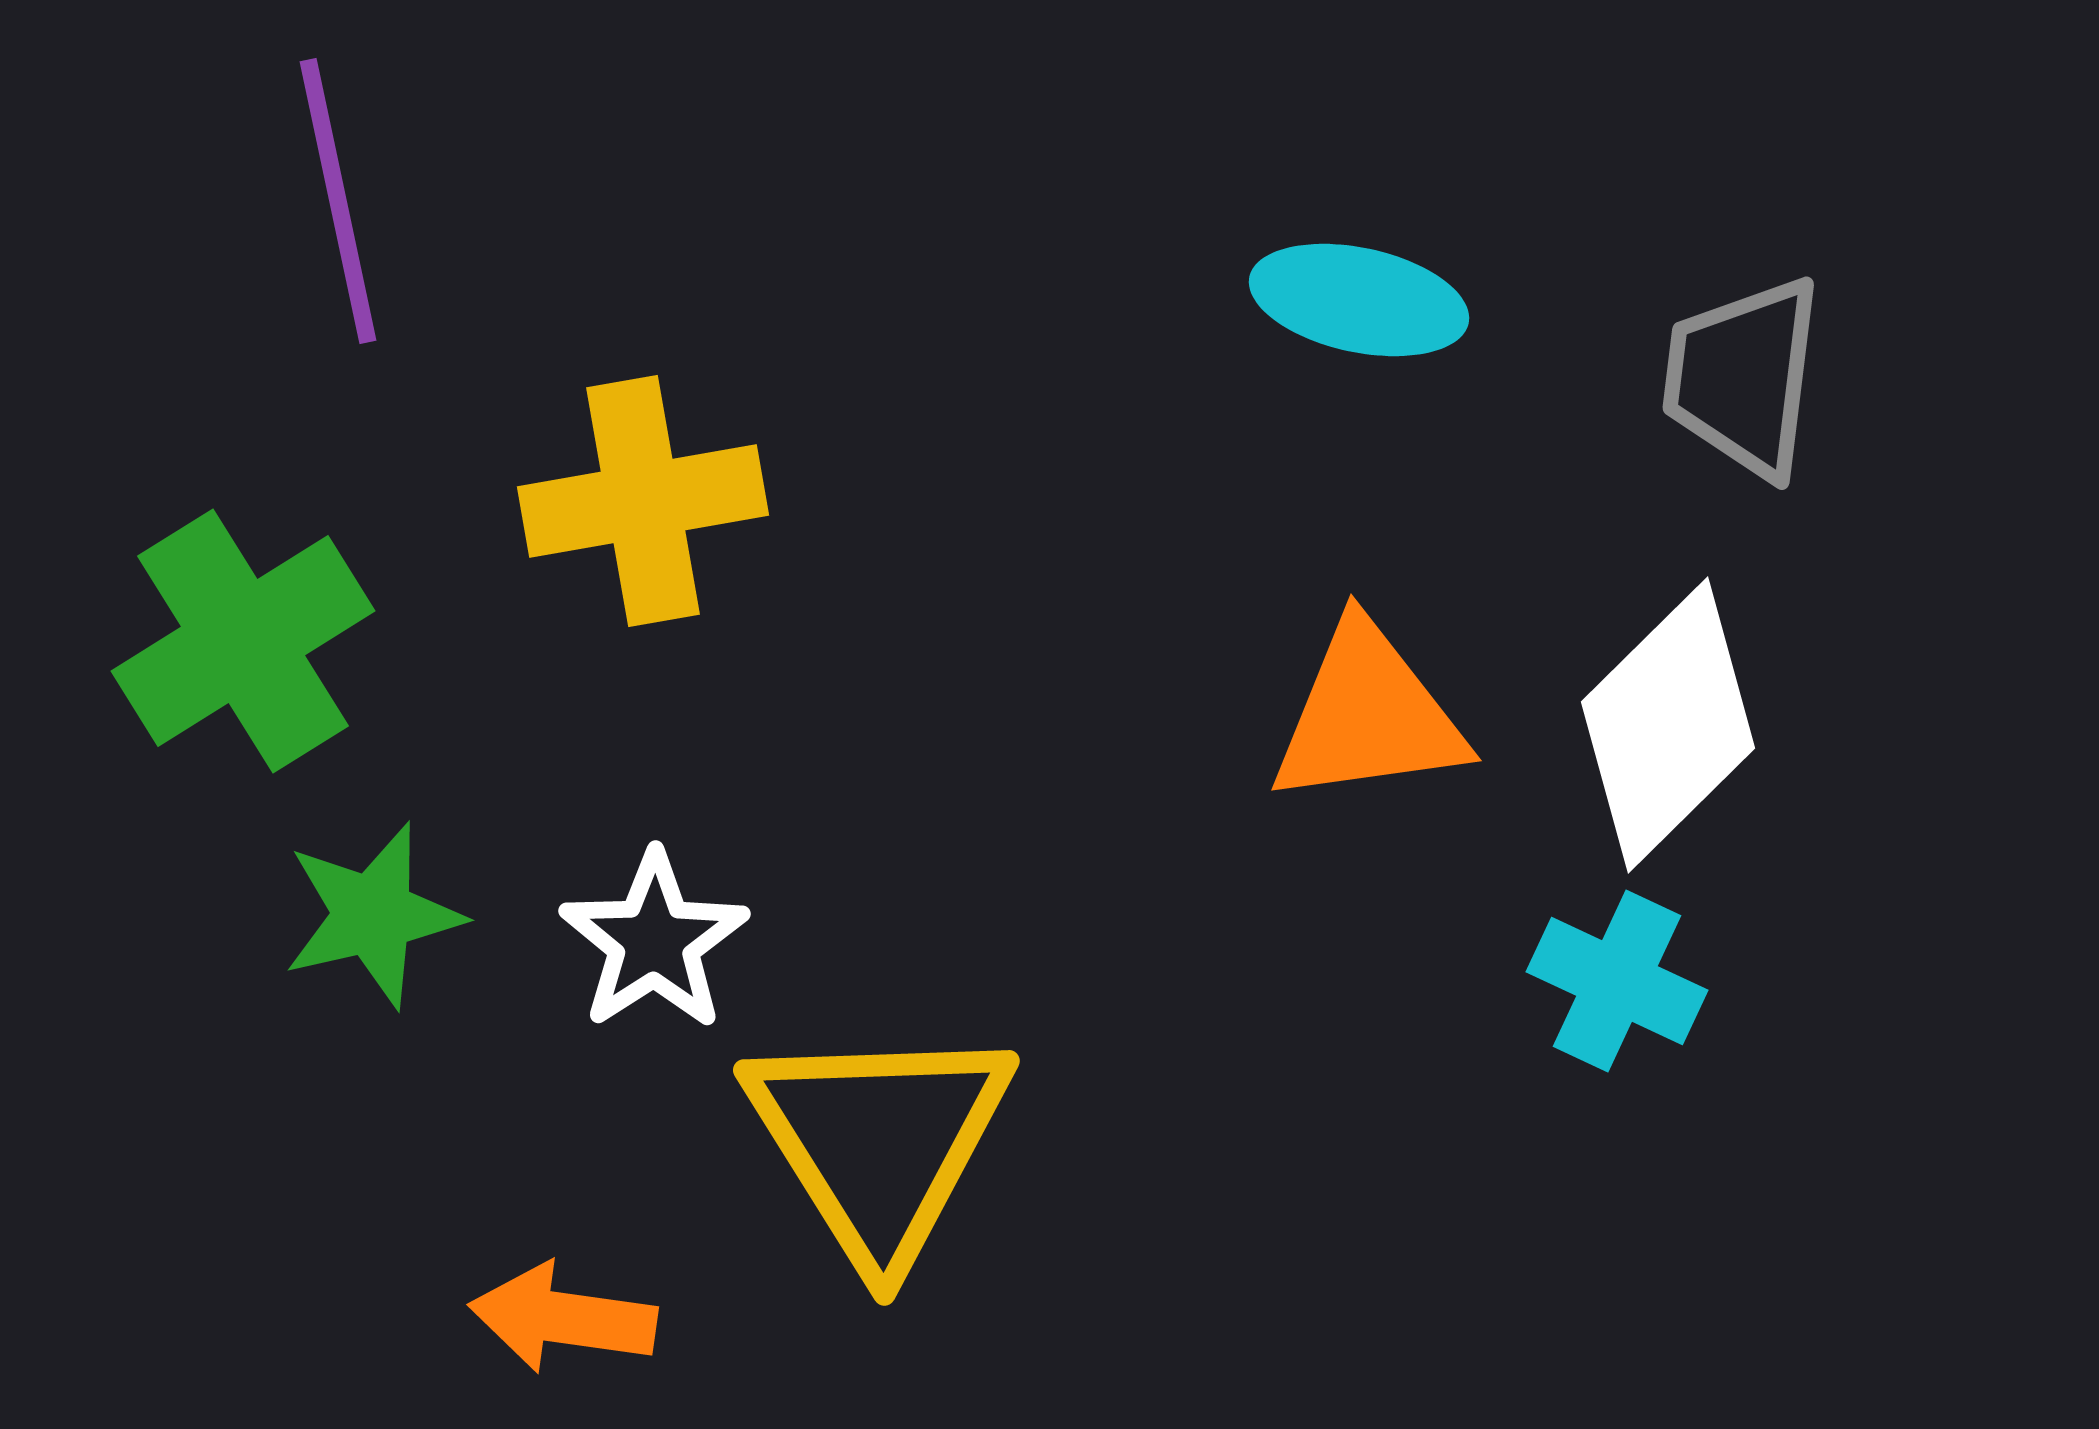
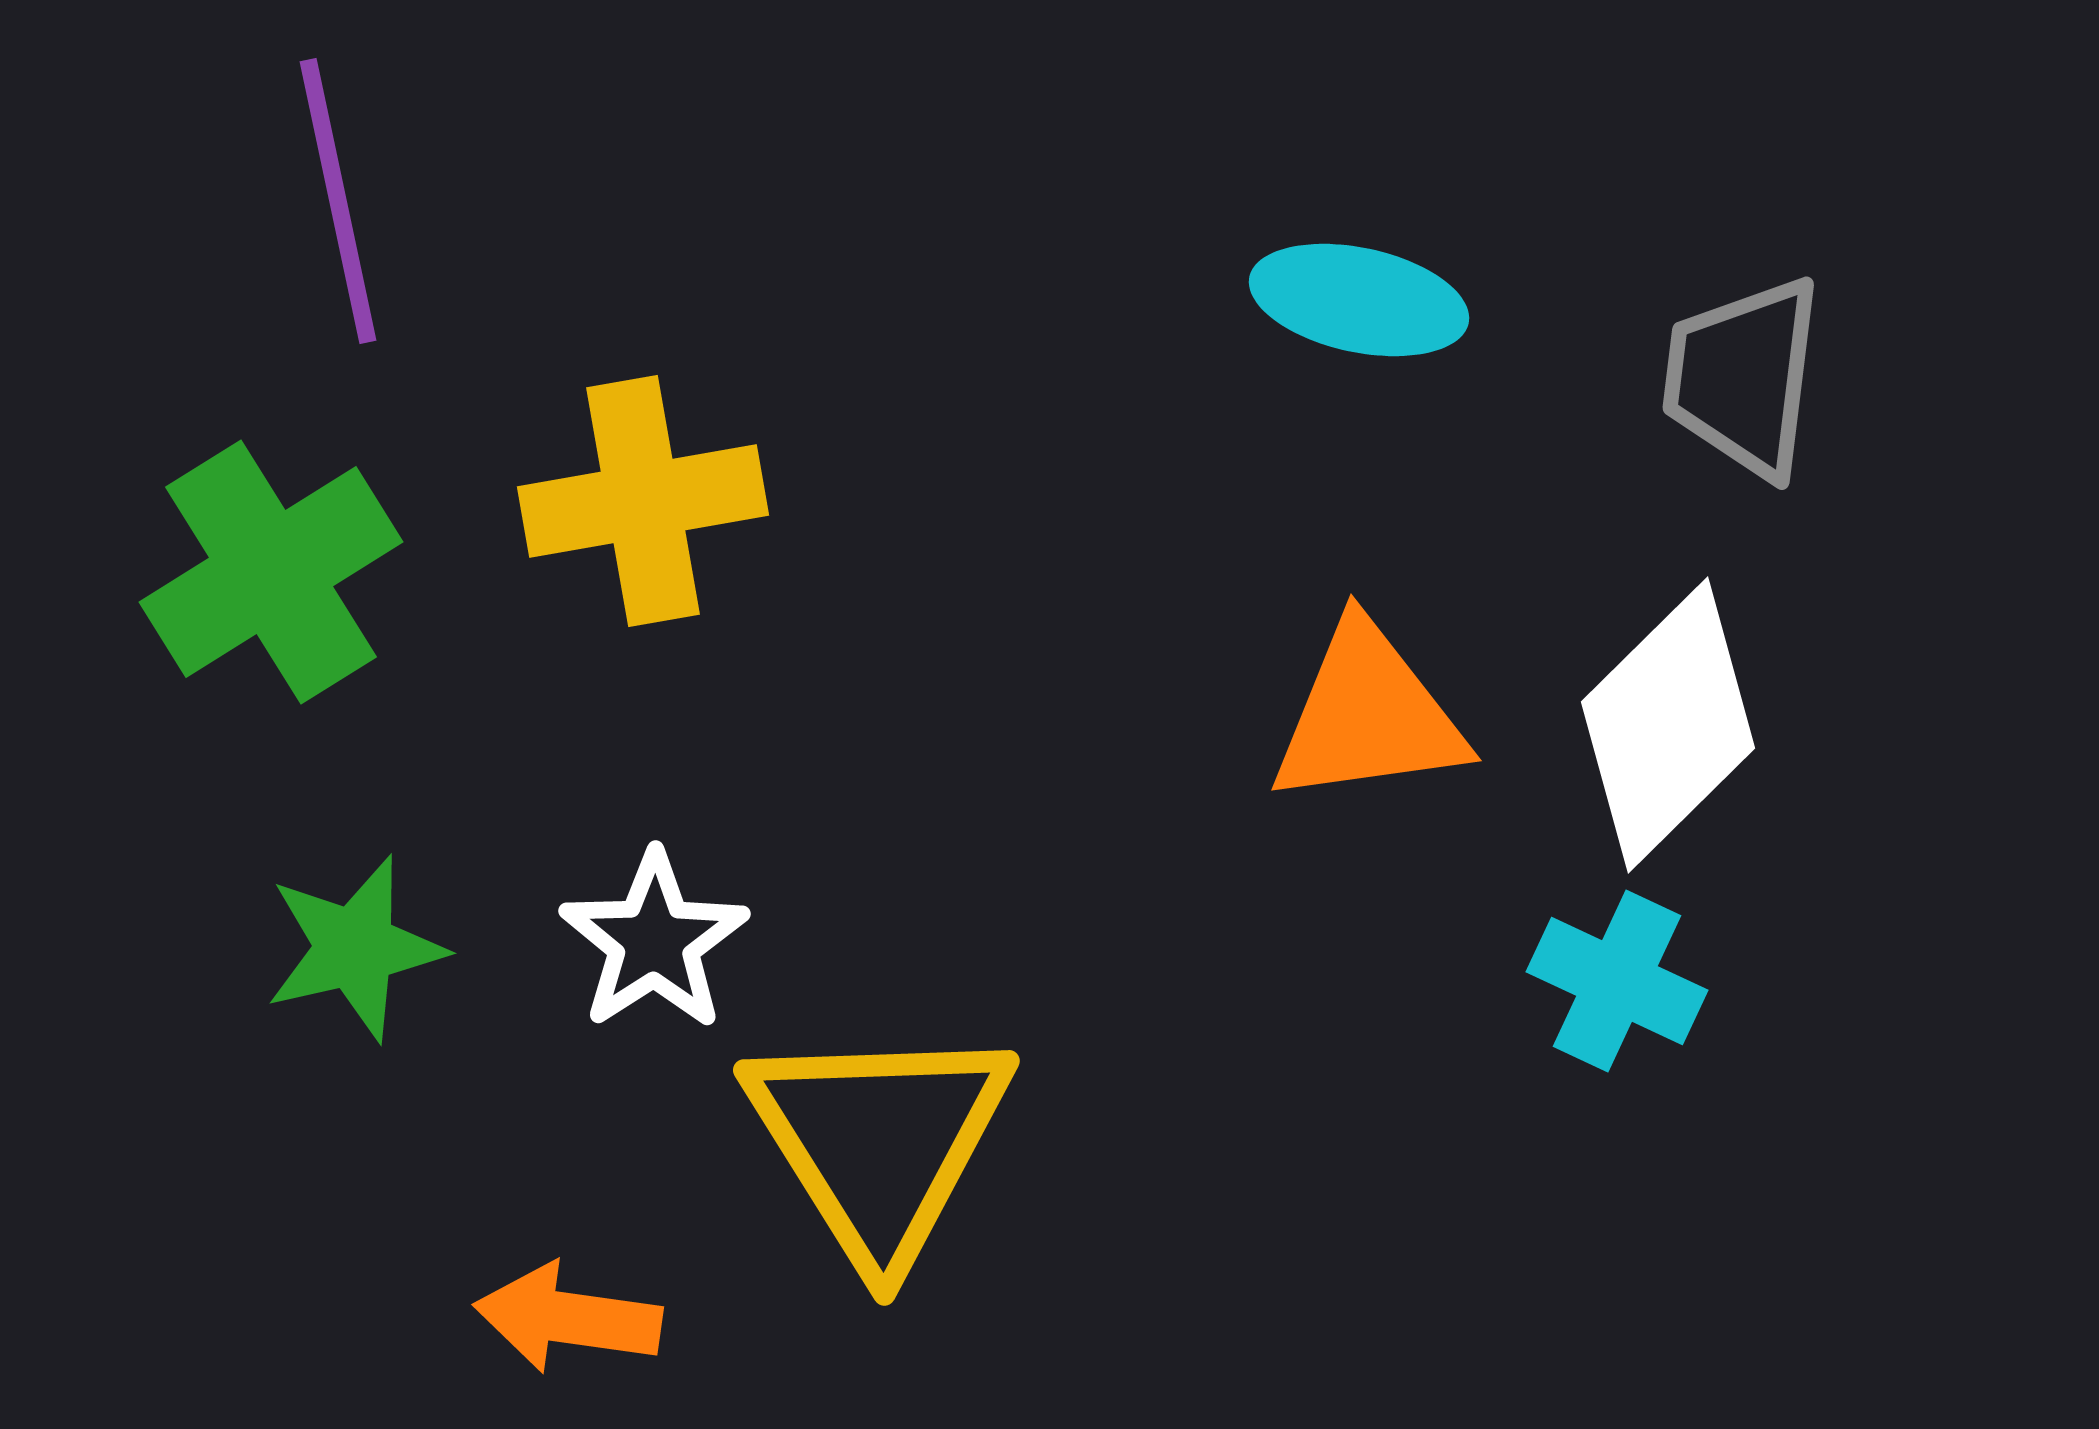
green cross: moved 28 px right, 69 px up
green star: moved 18 px left, 33 px down
orange arrow: moved 5 px right
